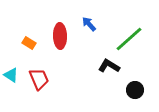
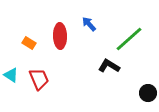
black circle: moved 13 px right, 3 px down
